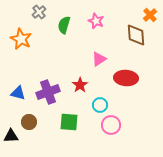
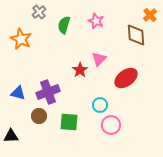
pink triangle: rotated 14 degrees counterclockwise
red ellipse: rotated 40 degrees counterclockwise
red star: moved 15 px up
brown circle: moved 10 px right, 6 px up
